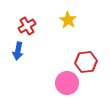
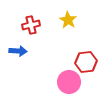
red cross: moved 4 px right, 1 px up; rotated 18 degrees clockwise
blue arrow: rotated 96 degrees counterclockwise
pink circle: moved 2 px right, 1 px up
